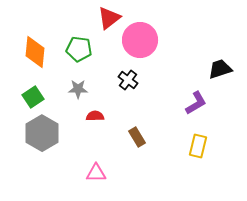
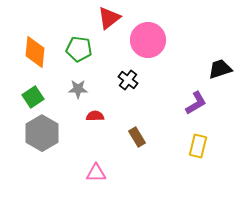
pink circle: moved 8 px right
